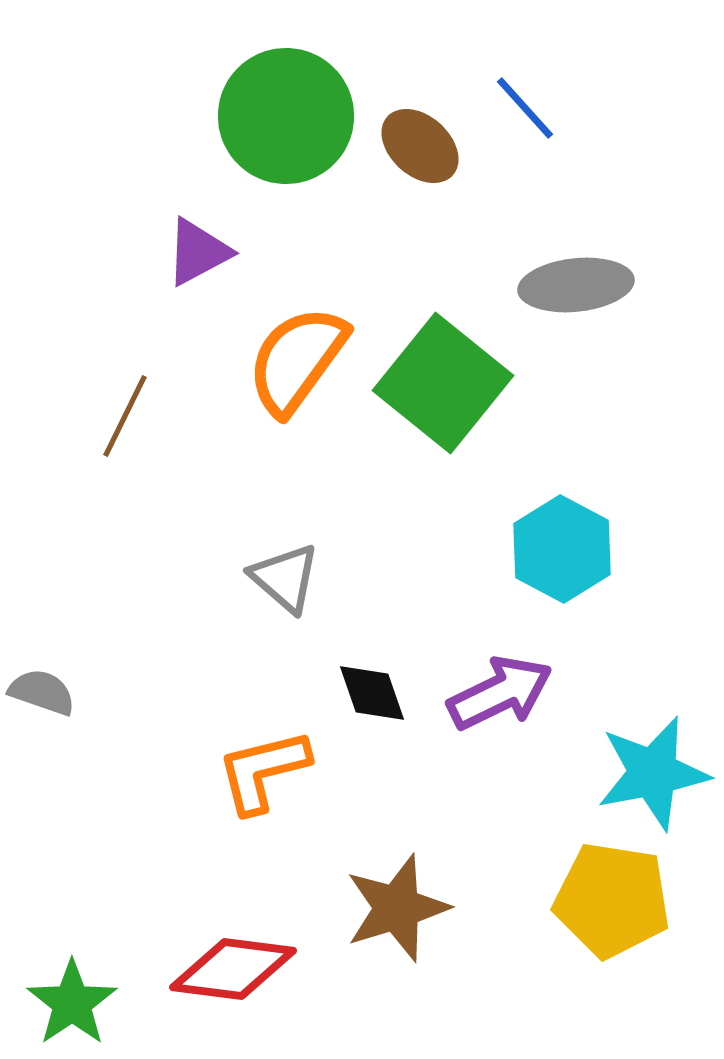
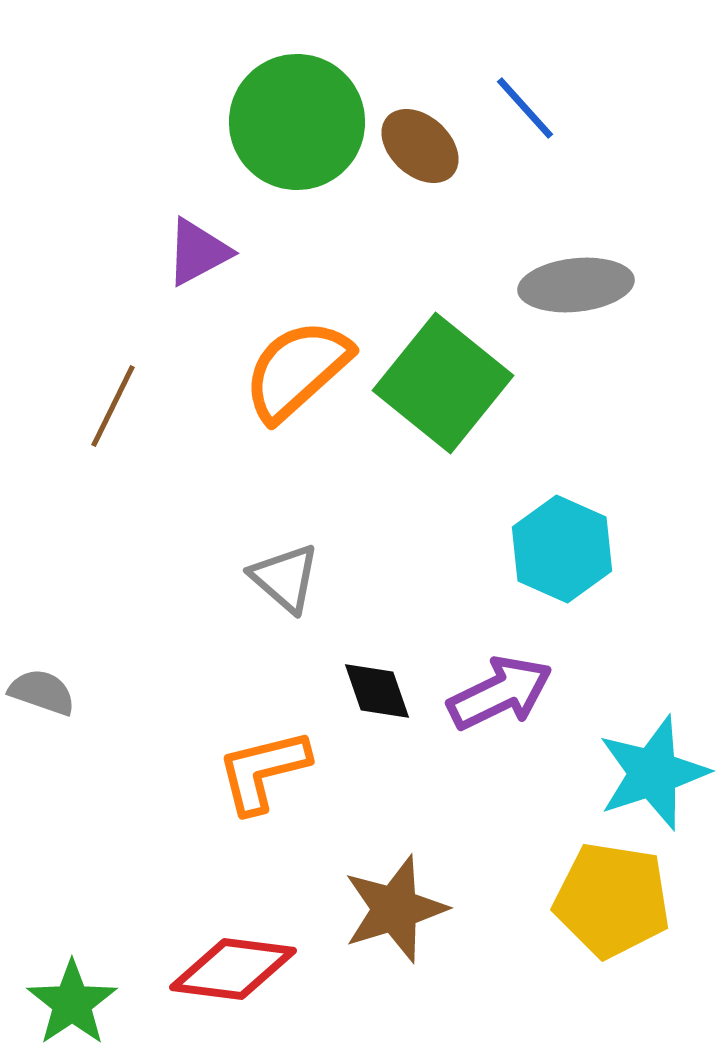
green circle: moved 11 px right, 6 px down
orange semicircle: moved 10 px down; rotated 12 degrees clockwise
brown line: moved 12 px left, 10 px up
cyan hexagon: rotated 4 degrees counterclockwise
black diamond: moved 5 px right, 2 px up
cyan star: rotated 7 degrees counterclockwise
brown star: moved 2 px left, 1 px down
